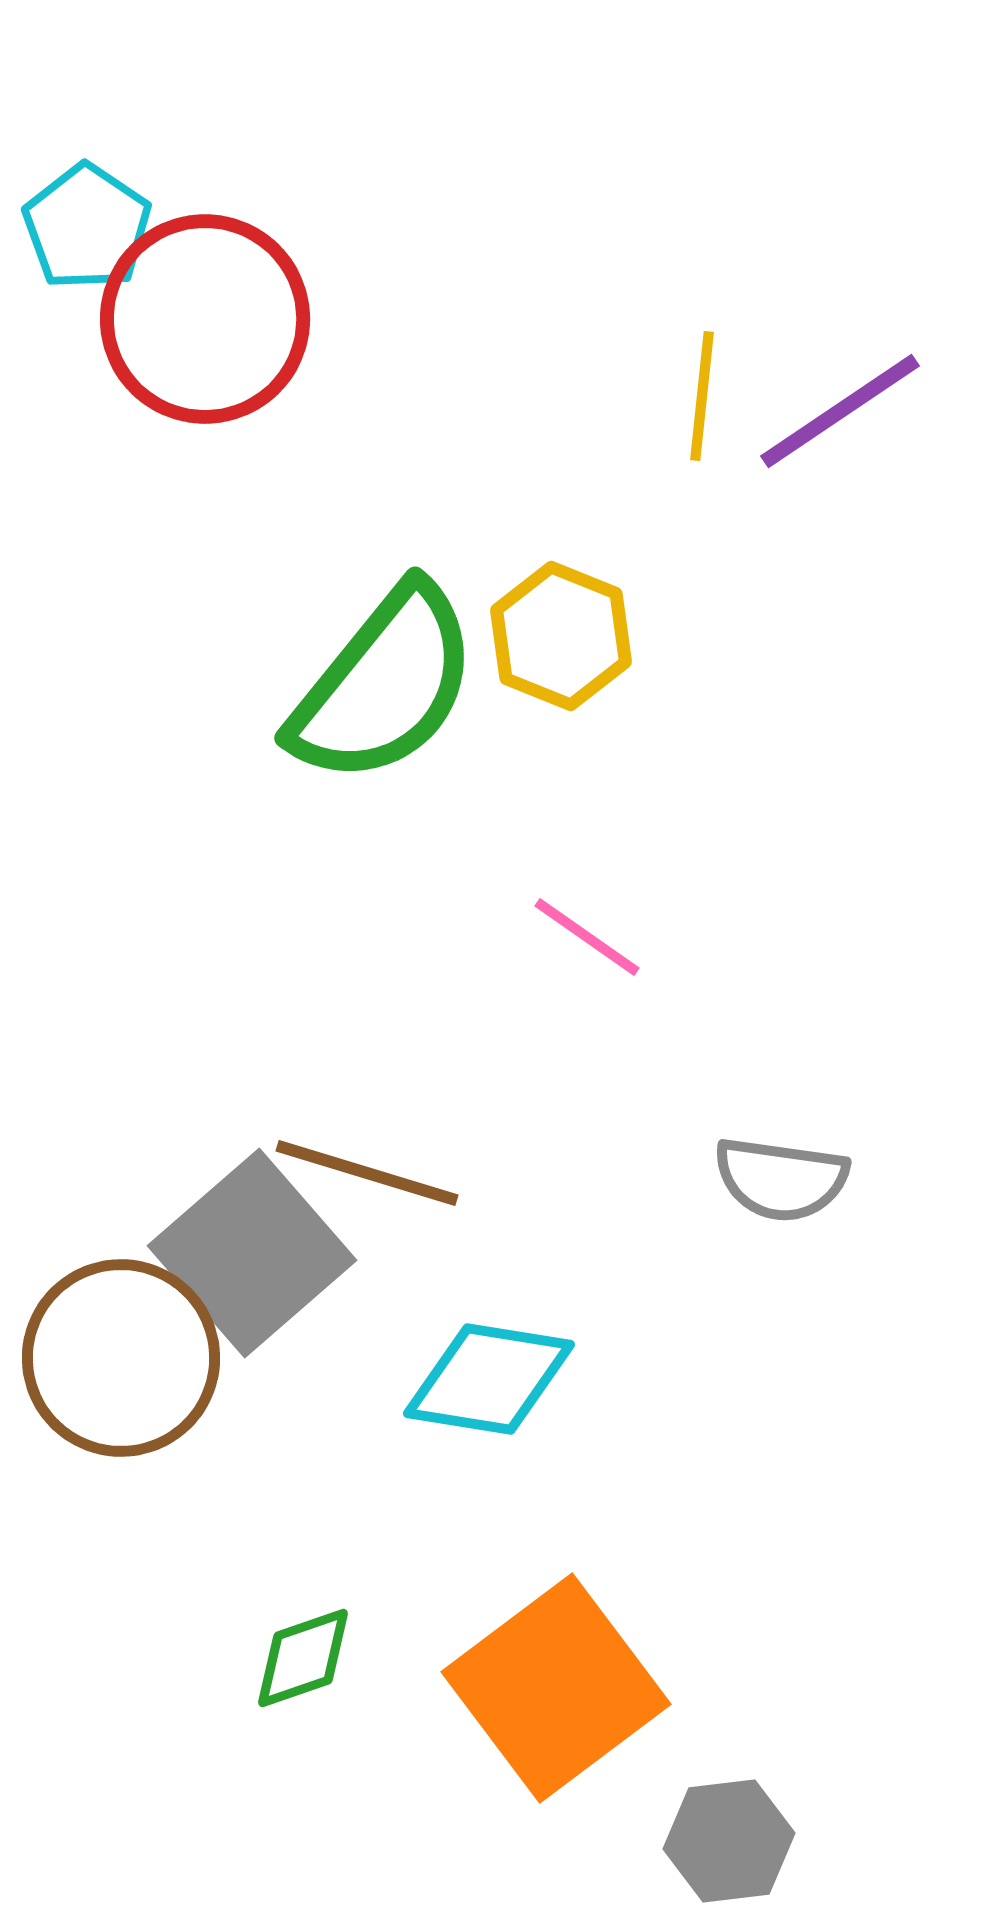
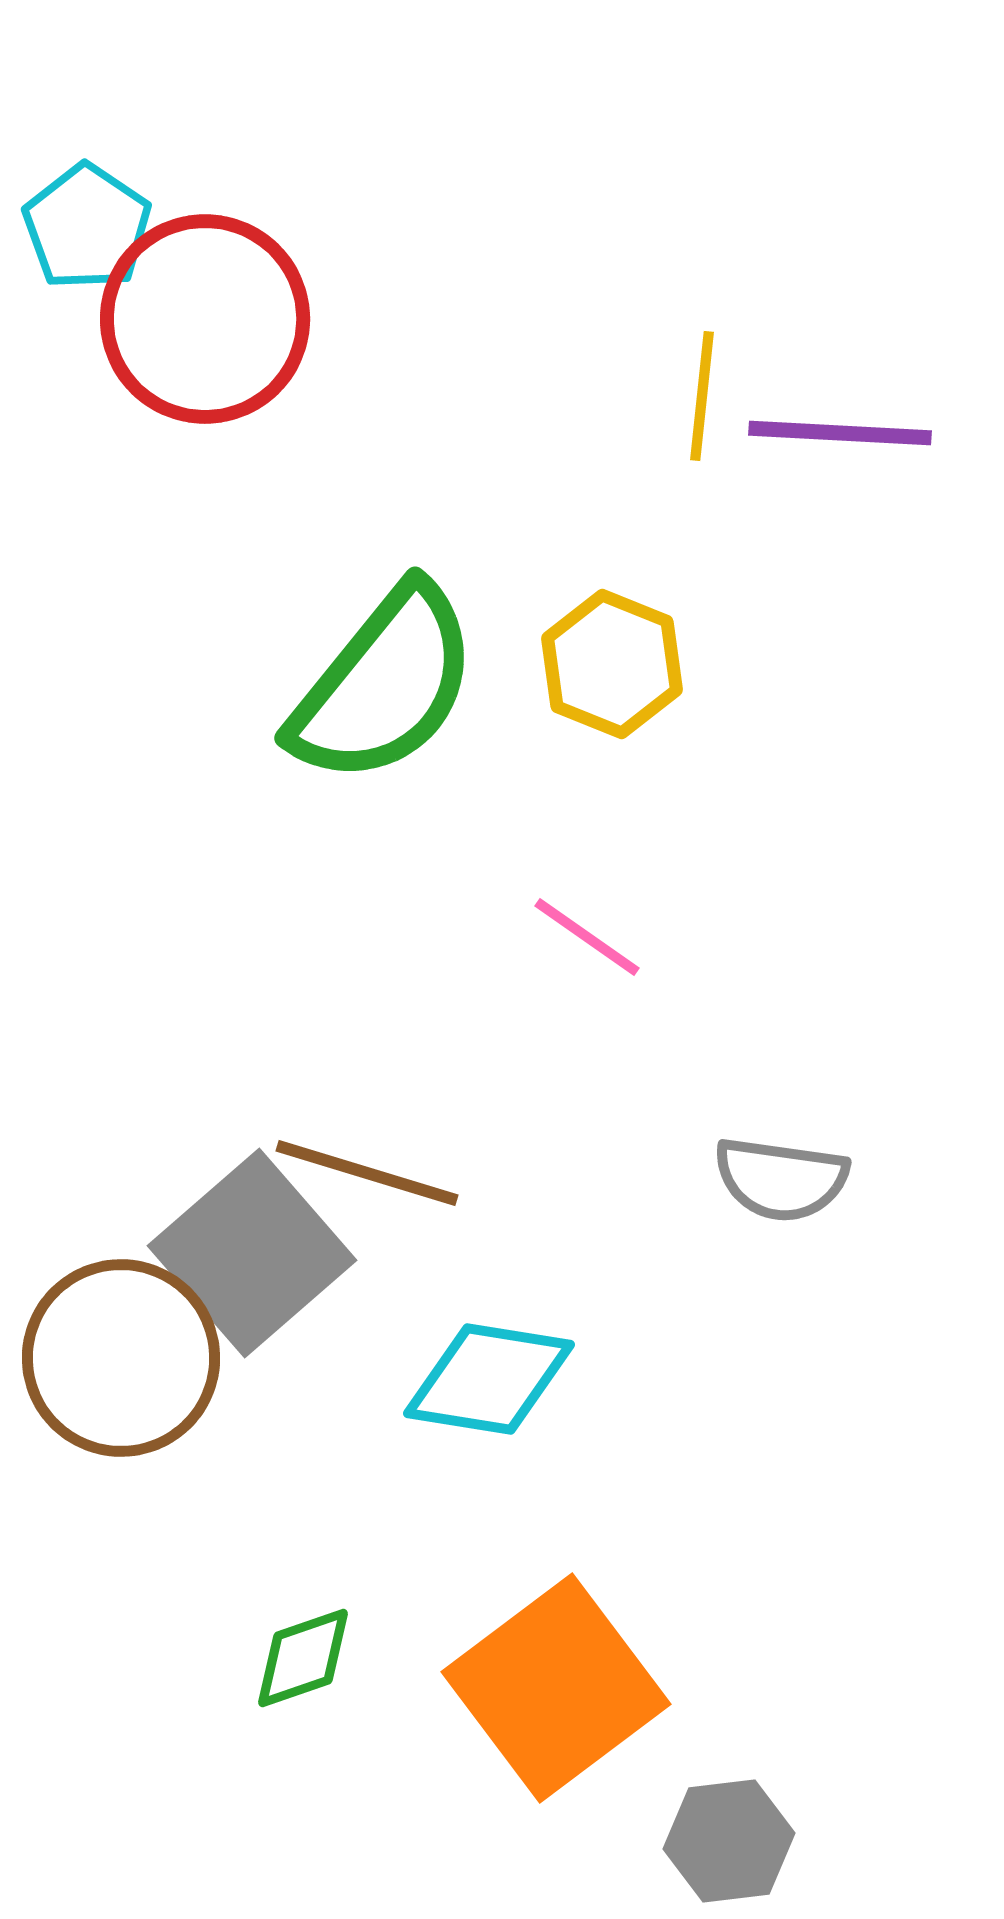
purple line: moved 22 px down; rotated 37 degrees clockwise
yellow hexagon: moved 51 px right, 28 px down
